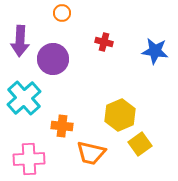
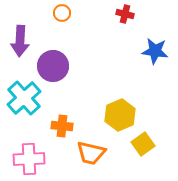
red cross: moved 21 px right, 28 px up
purple circle: moved 7 px down
yellow square: moved 3 px right
